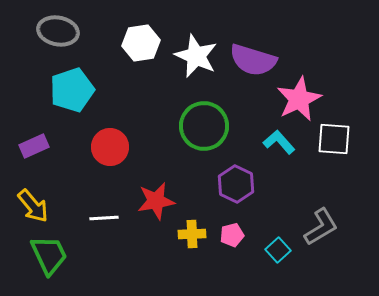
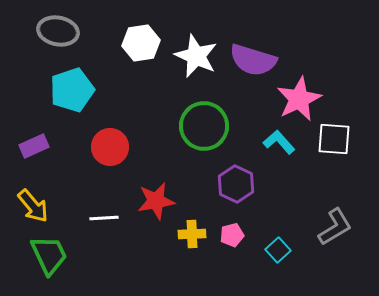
gray L-shape: moved 14 px right
